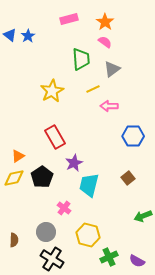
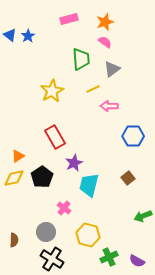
orange star: rotated 18 degrees clockwise
